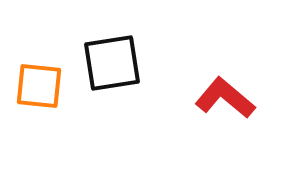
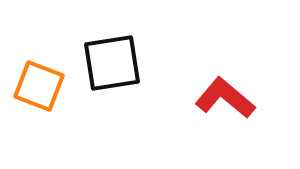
orange square: rotated 15 degrees clockwise
